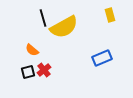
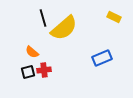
yellow rectangle: moved 4 px right, 2 px down; rotated 48 degrees counterclockwise
yellow semicircle: moved 1 px down; rotated 12 degrees counterclockwise
orange semicircle: moved 2 px down
red cross: rotated 32 degrees clockwise
